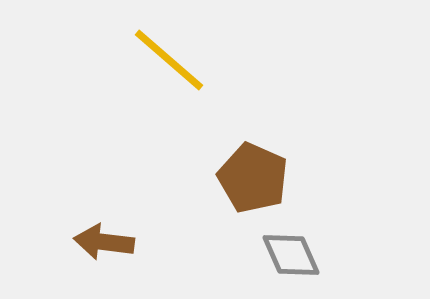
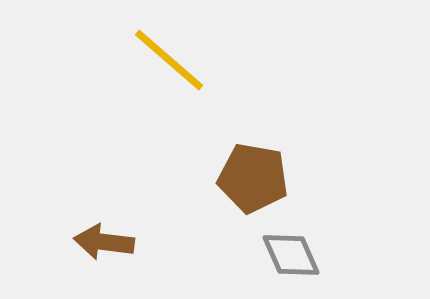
brown pentagon: rotated 14 degrees counterclockwise
